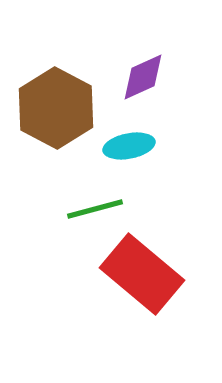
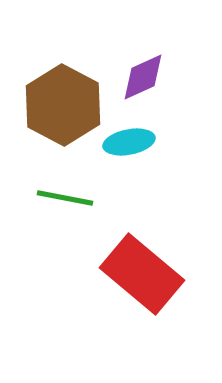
brown hexagon: moved 7 px right, 3 px up
cyan ellipse: moved 4 px up
green line: moved 30 px left, 11 px up; rotated 26 degrees clockwise
